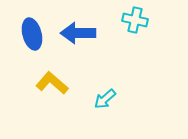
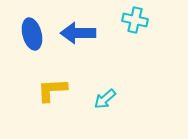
yellow L-shape: moved 7 px down; rotated 44 degrees counterclockwise
